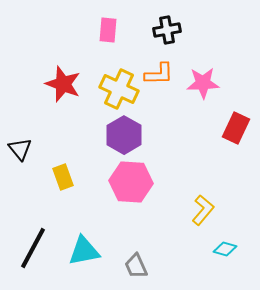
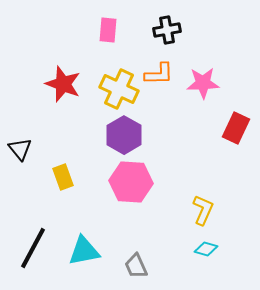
yellow L-shape: rotated 16 degrees counterclockwise
cyan diamond: moved 19 px left
